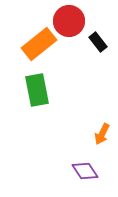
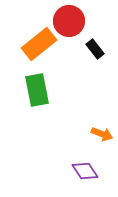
black rectangle: moved 3 px left, 7 px down
orange arrow: rotated 95 degrees counterclockwise
